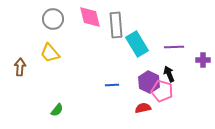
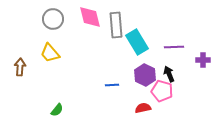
cyan rectangle: moved 2 px up
purple hexagon: moved 4 px left, 7 px up
